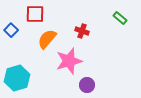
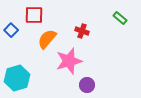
red square: moved 1 px left, 1 px down
